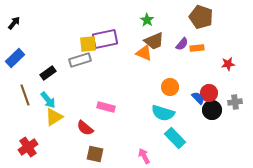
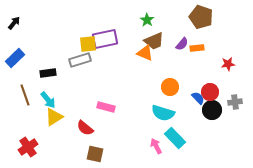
orange triangle: moved 1 px right
black rectangle: rotated 28 degrees clockwise
red circle: moved 1 px right, 1 px up
pink arrow: moved 12 px right, 10 px up
